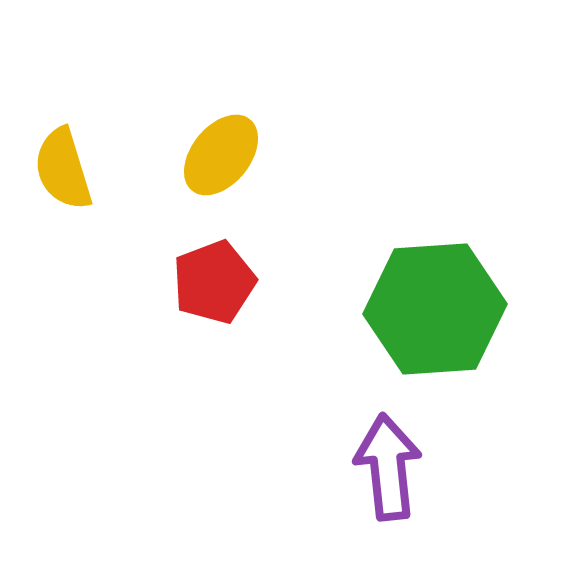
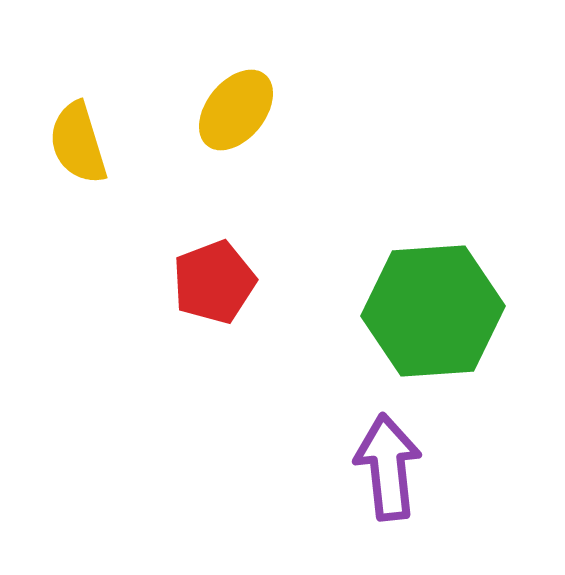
yellow ellipse: moved 15 px right, 45 px up
yellow semicircle: moved 15 px right, 26 px up
green hexagon: moved 2 px left, 2 px down
